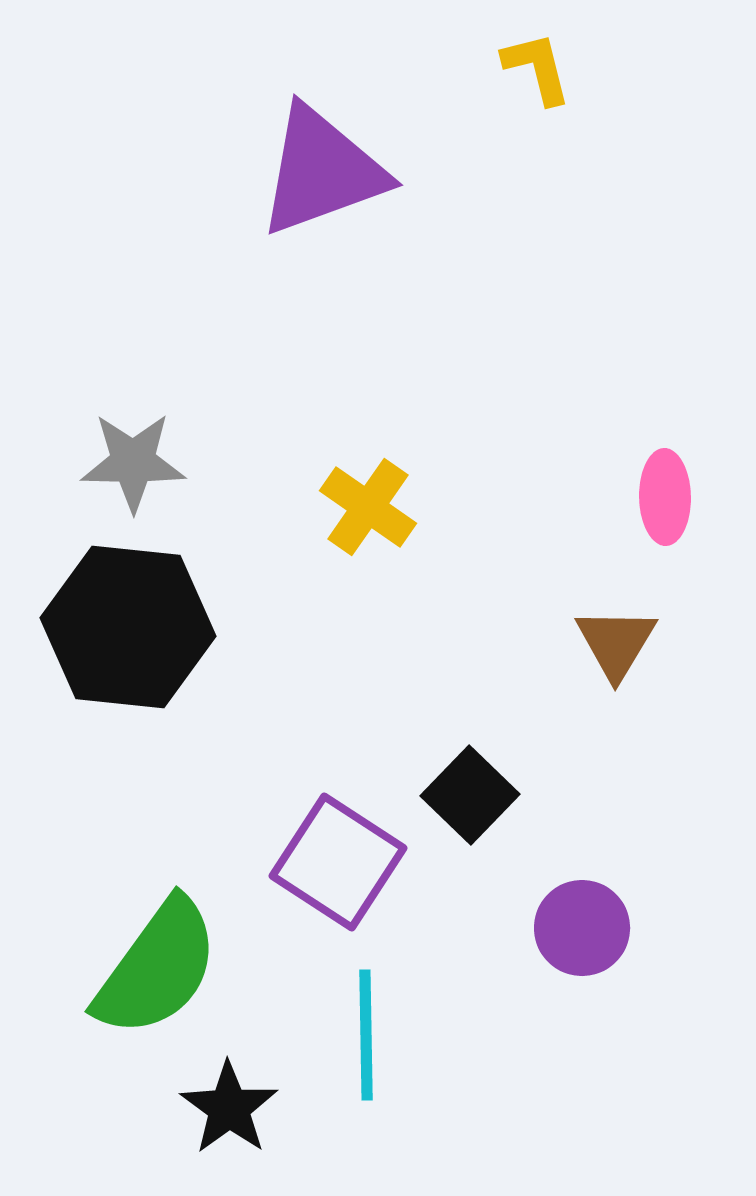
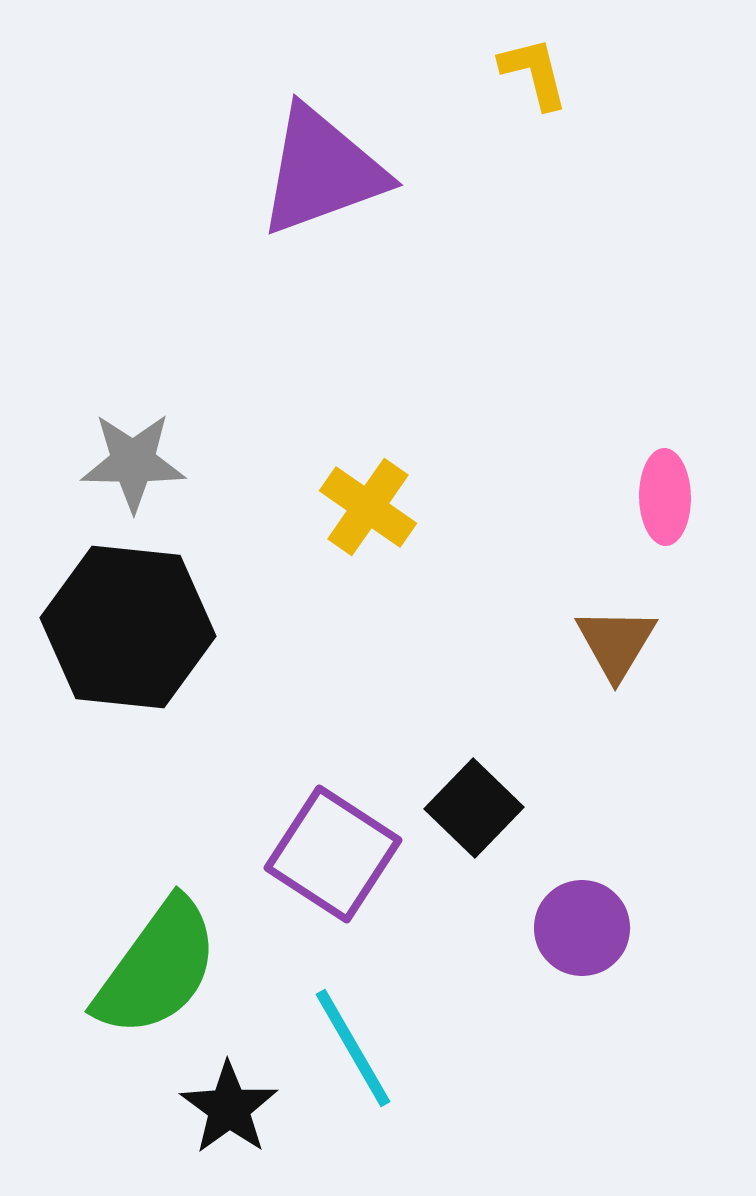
yellow L-shape: moved 3 px left, 5 px down
black square: moved 4 px right, 13 px down
purple square: moved 5 px left, 8 px up
cyan line: moved 13 px left, 13 px down; rotated 29 degrees counterclockwise
